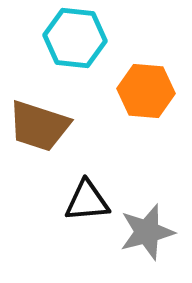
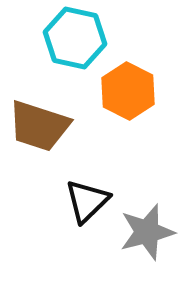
cyan hexagon: rotated 6 degrees clockwise
orange hexagon: moved 18 px left; rotated 22 degrees clockwise
black triangle: rotated 39 degrees counterclockwise
